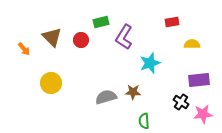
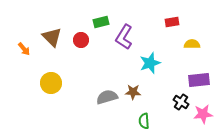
gray semicircle: moved 1 px right
